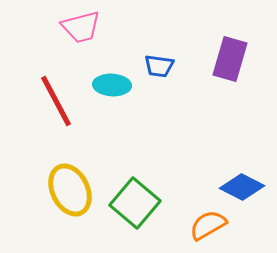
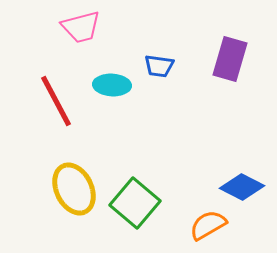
yellow ellipse: moved 4 px right, 1 px up
